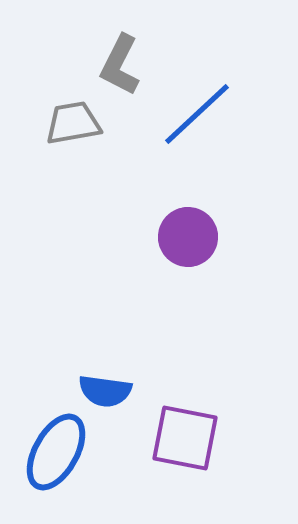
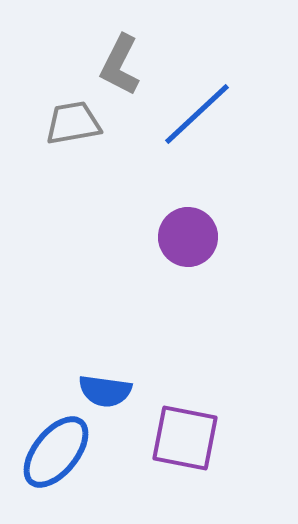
blue ellipse: rotated 10 degrees clockwise
